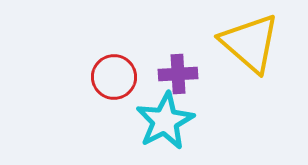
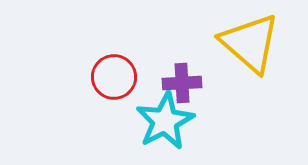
purple cross: moved 4 px right, 9 px down
